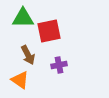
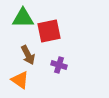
purple cross: rotated 28 degrees clockwise
